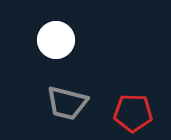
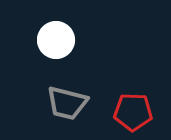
red pentagon: moved 1 px up
